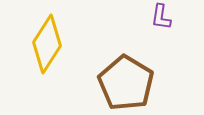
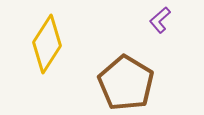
purple L-shape: moved 1 px left, 3 px down; rotated 40 degrees clockwise
